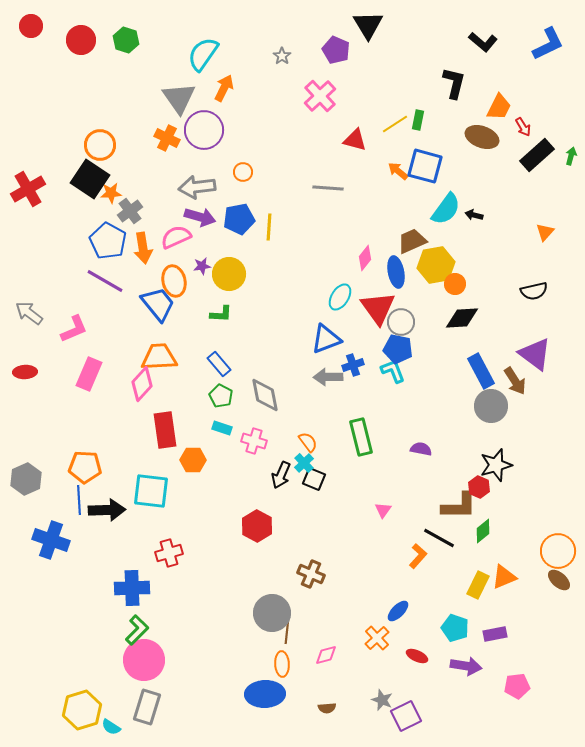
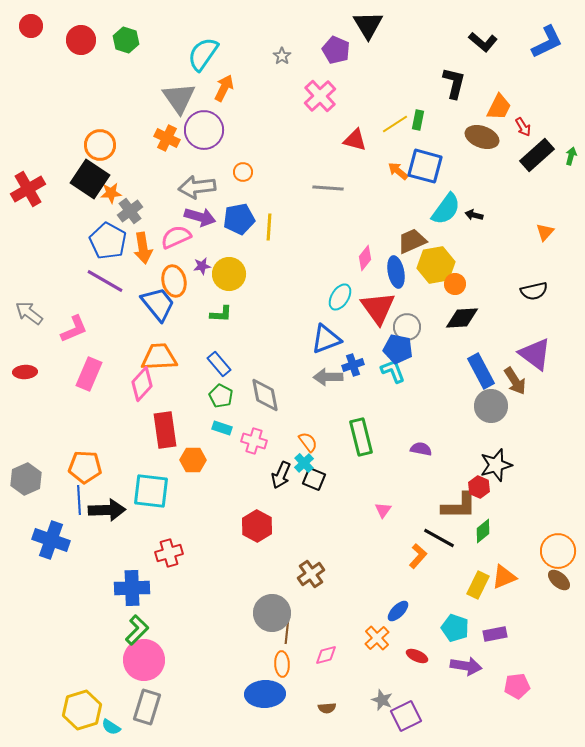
blue L-shape at (548, 44): moved 1 px left, 2 px up
gray circle at (401, 322): moved 6 px right, 5 px down
brown cross at (311, 574): rotated 32 degrees clockwise
